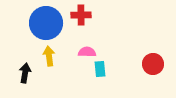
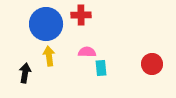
blue circle: moved 1 px down
red circle: moved 1 px left
cyan rectangle: moved 1 px right, 1 px up
